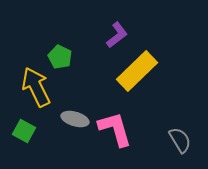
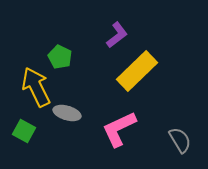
gray ellipse: moved 8 px left, 6 px up
pink L-shape: moved 4 px right; rotated 99 degrees counterclockwise
